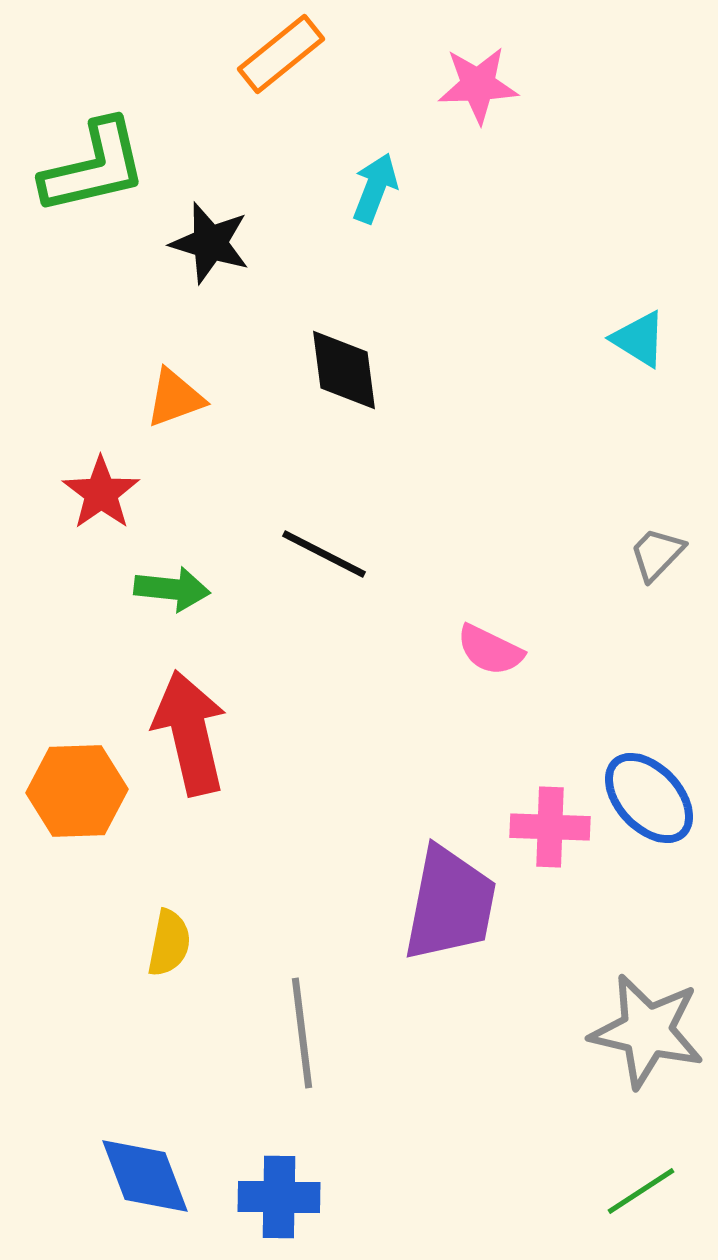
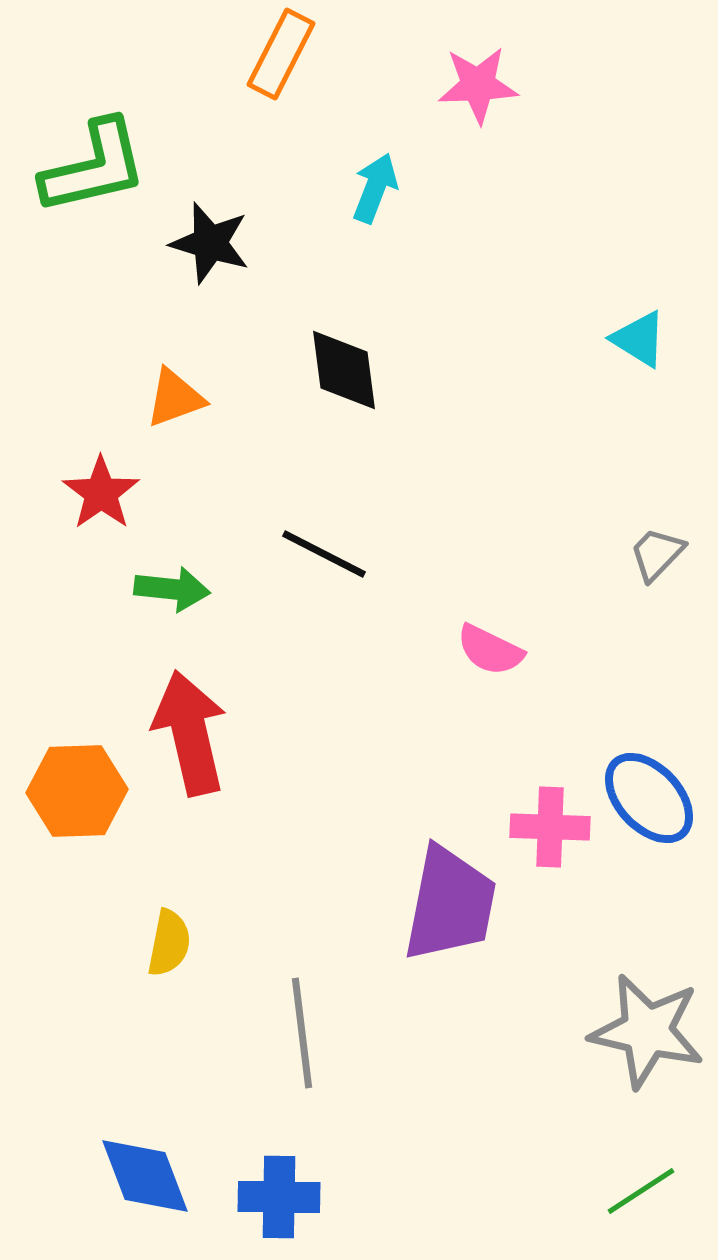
orange rectangle: rotated 24 degrees counterclockwise
